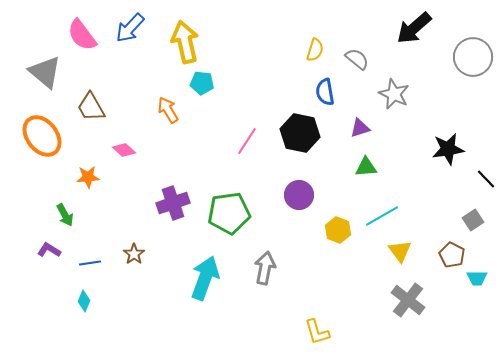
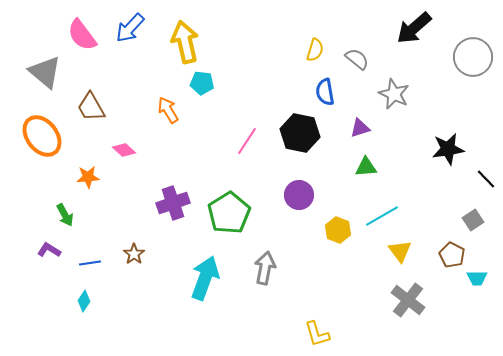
green pentagon: rotated 24 degrees counterclockwise
cyan diamond: rotated 10 degrees clockwise
yellow L-shape: moved 2 px down
